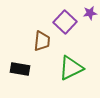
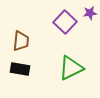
brown trapezoid: moved 21 px left
